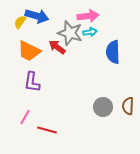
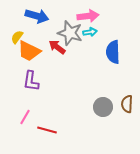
yellow semicircle: moved 3 px left, 15 px down
purple L-shape: moved 1 px left, 1 px up
brown semicircle: moved 1 px left, 2 px up
